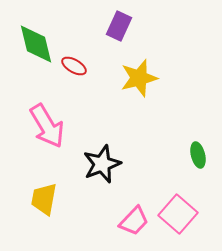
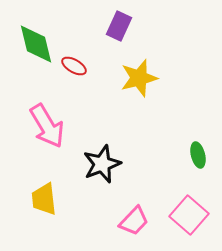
yellow trapezoid: rotated 16 degrees counterclockwise
pink square: moved 11 px right, 1 px down
